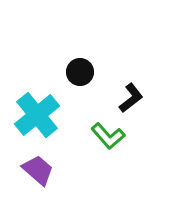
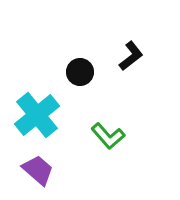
black L-shape: moved 42 px up
